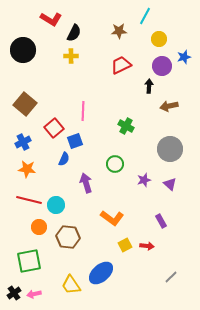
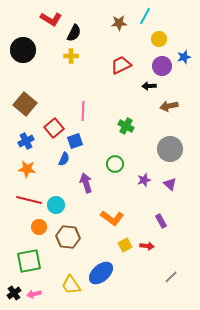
brown star: moved 8 px up
black arrow: rotated 96 degrees counterclockwise
blue cross: moved 3 px right, 1 px up
